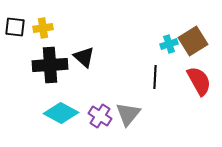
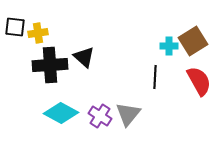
yellow cross: moved 5 px left, 5 px down
cyan cross: moved 2 px down; rotated 18 degrees clockwise
